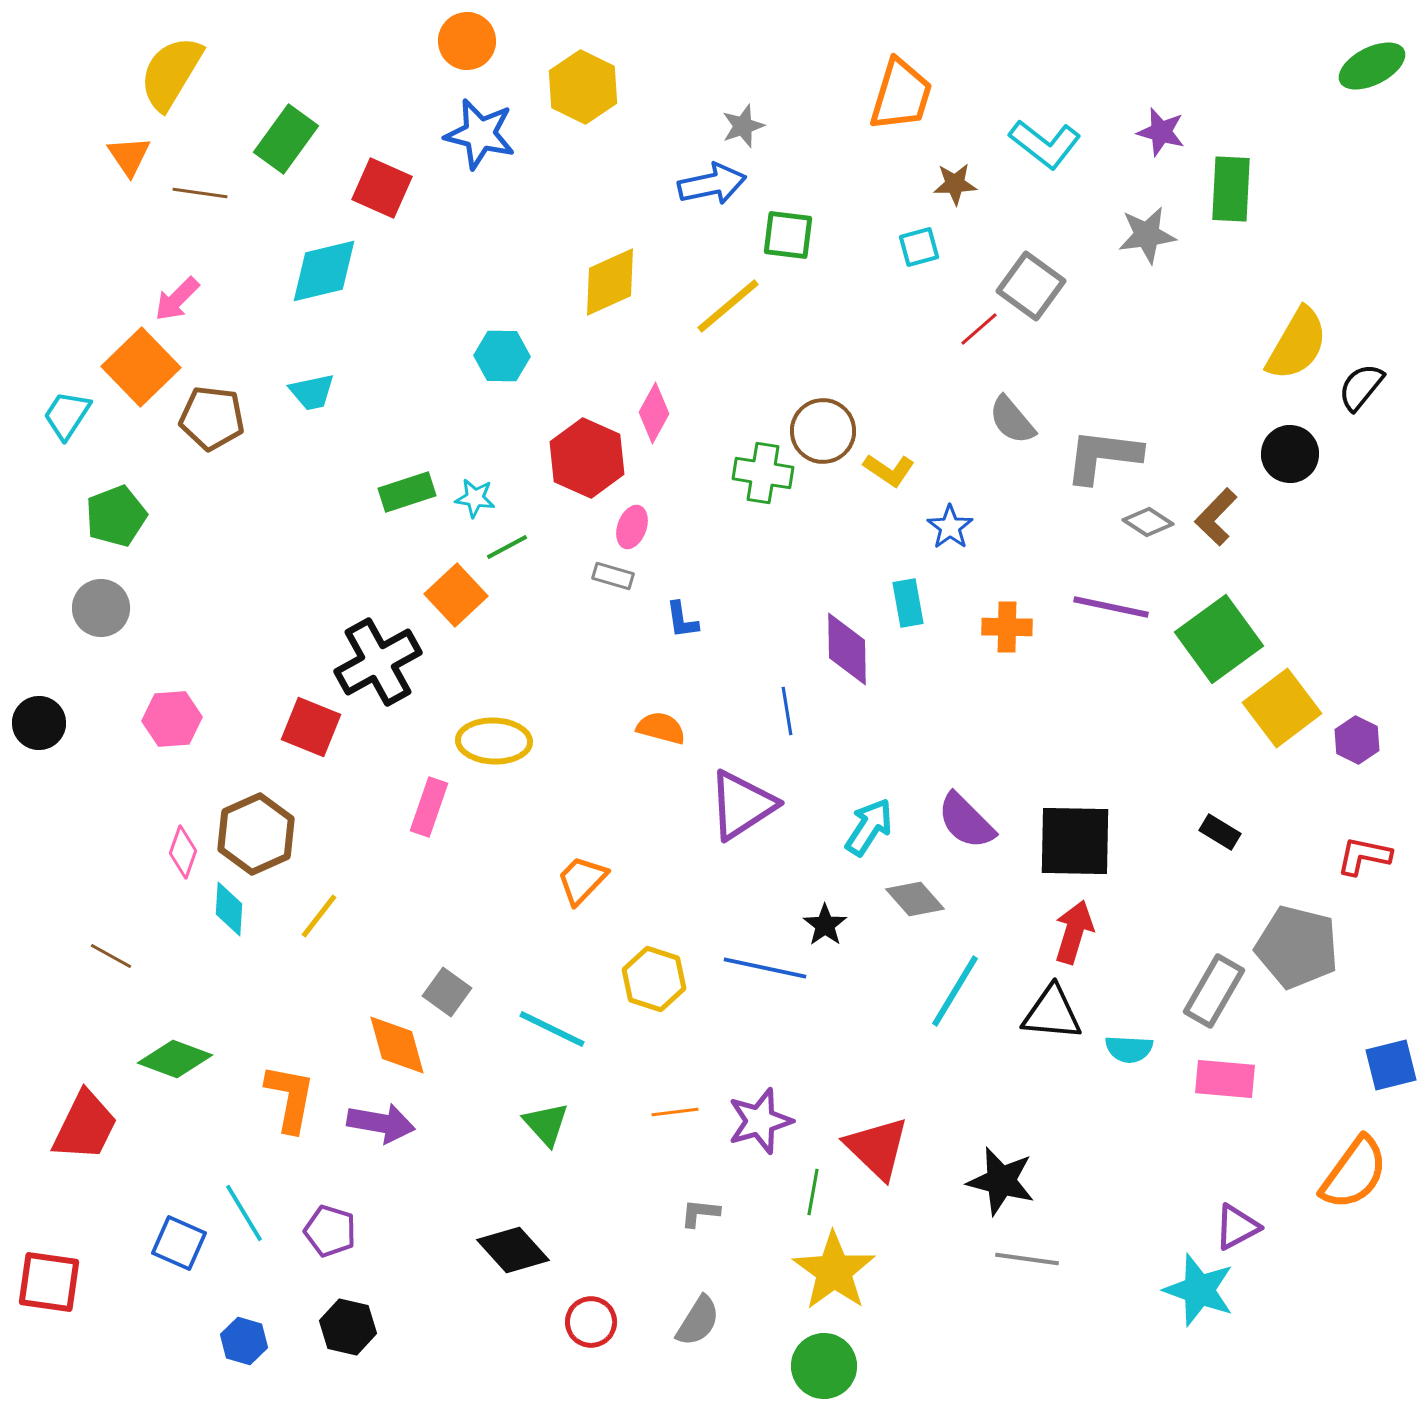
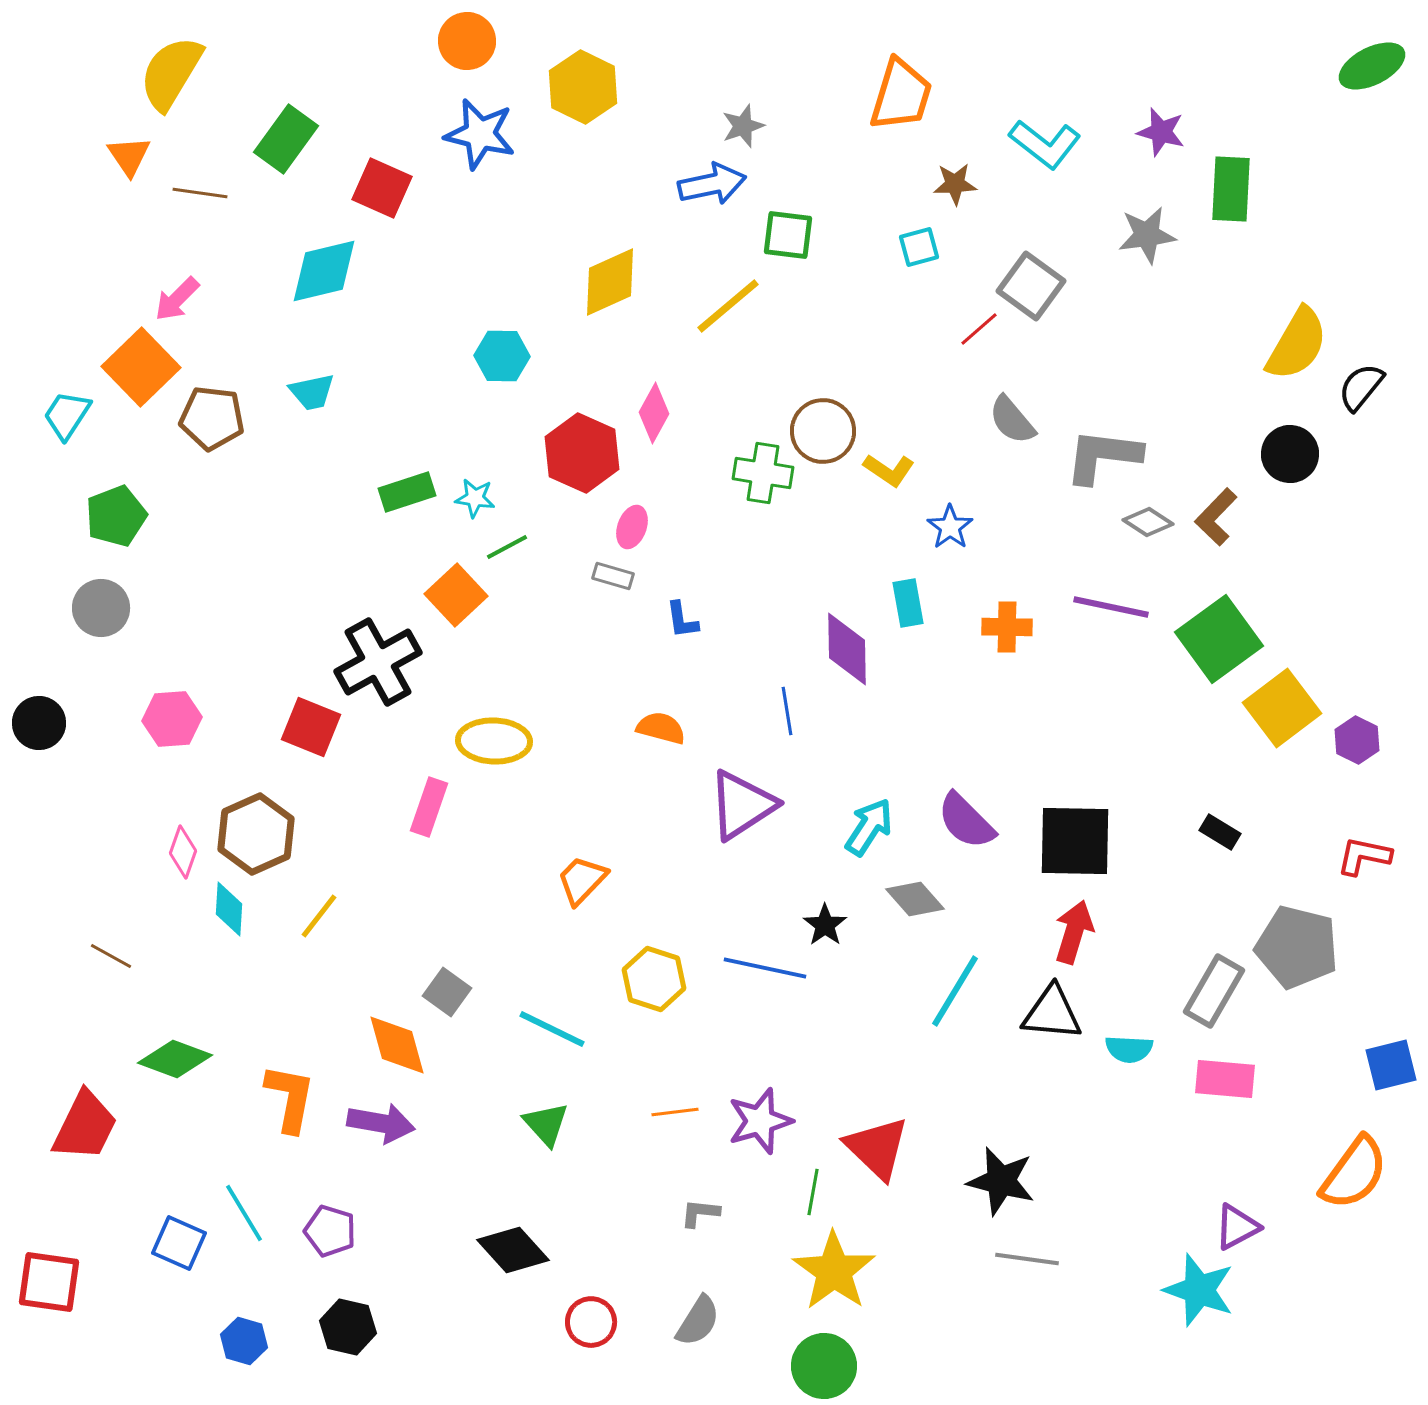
red hexagon at (587, 458): moved 5 px left, 5 px up
